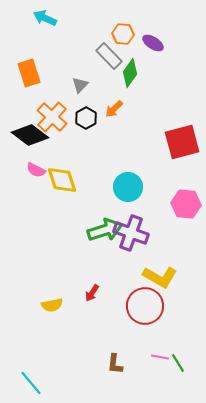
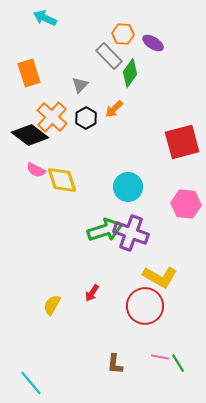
yellow semicircle: rotated 130 degrees clockwise
